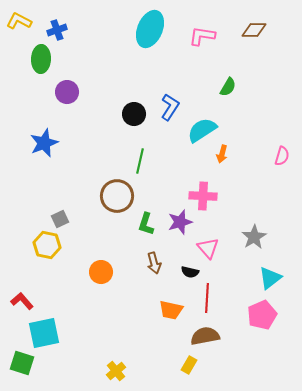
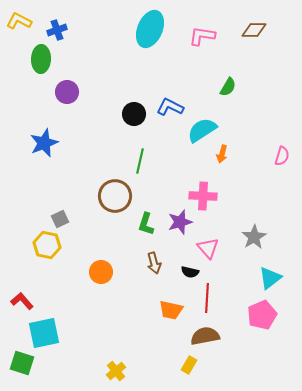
blue L-shape: rotated 96 degrees counterclockwise
brown circle: moved 2 px left
